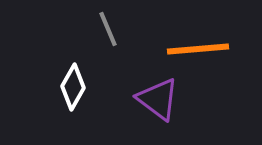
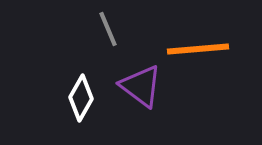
white diamond: moved 8 px right, 11 px down
purple triangle: moved 17 px left, 13 px up
